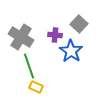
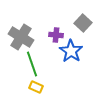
gray square: moved 4 px right, 1 px up
purple cross: moved 1 px right
green line: moved 3 px right, 2 px up
